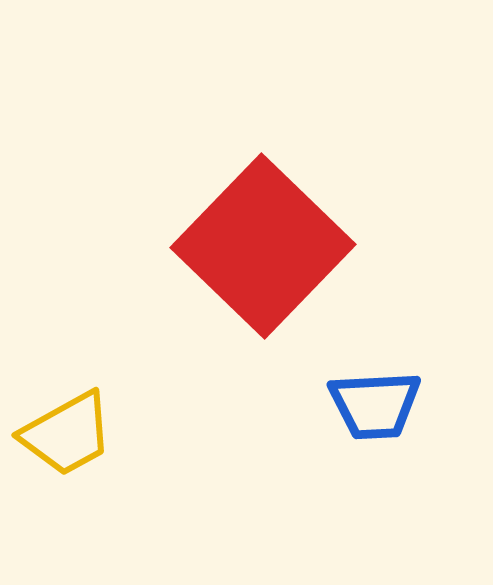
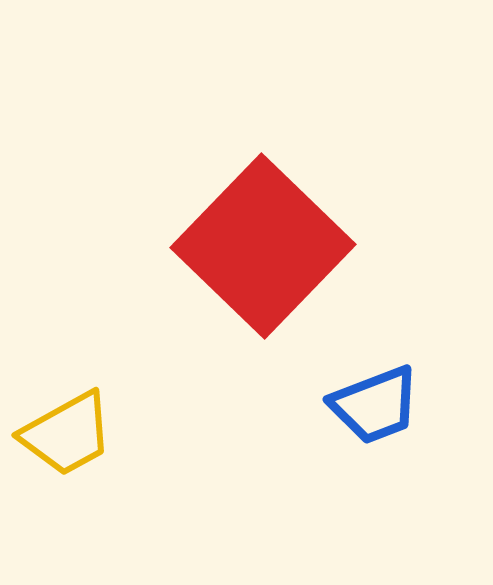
blue trapezoid: rotated 18 degrees counterclockwise
